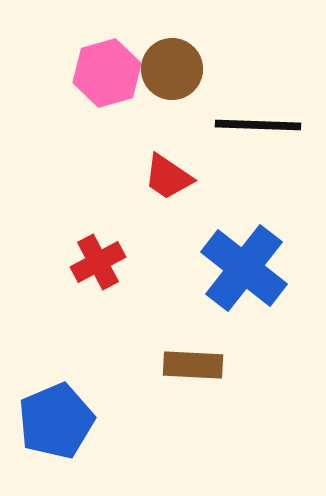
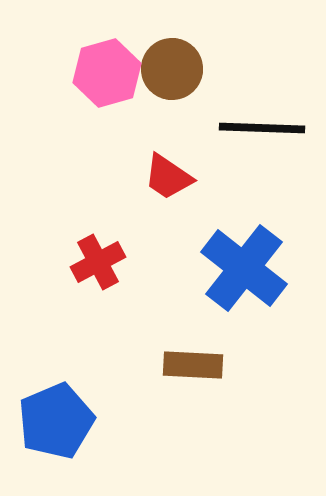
black line: moved 4 px right, 3 px down
